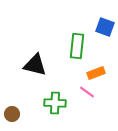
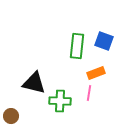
blue square: moved 1 px left, 14 px down
black triangle: moved 1 px left, 18 px down
pink line: moved 2 px right, 1 px down; rotated 63 degrees clockwise
green cross: moved 5 px right, 2 px up
brown circle: moved 1 px left, 2 px down
